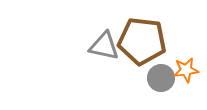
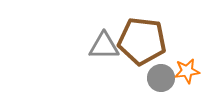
gray triangle: rotated 12 degrees counterclockwise
orange star: moved 1 px right, 1 px down
